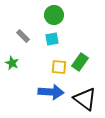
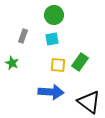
gray rectangle: rotated 64 degrees clockwise
yellow square: moved 1 px left, 2 px up
black triangle: moved 4 px right, 3 px down
